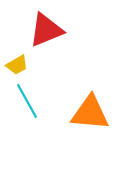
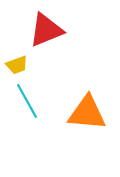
yellow trapezoid: rotated 10 degrees clockwise
orange triangle: moved 3 px left
